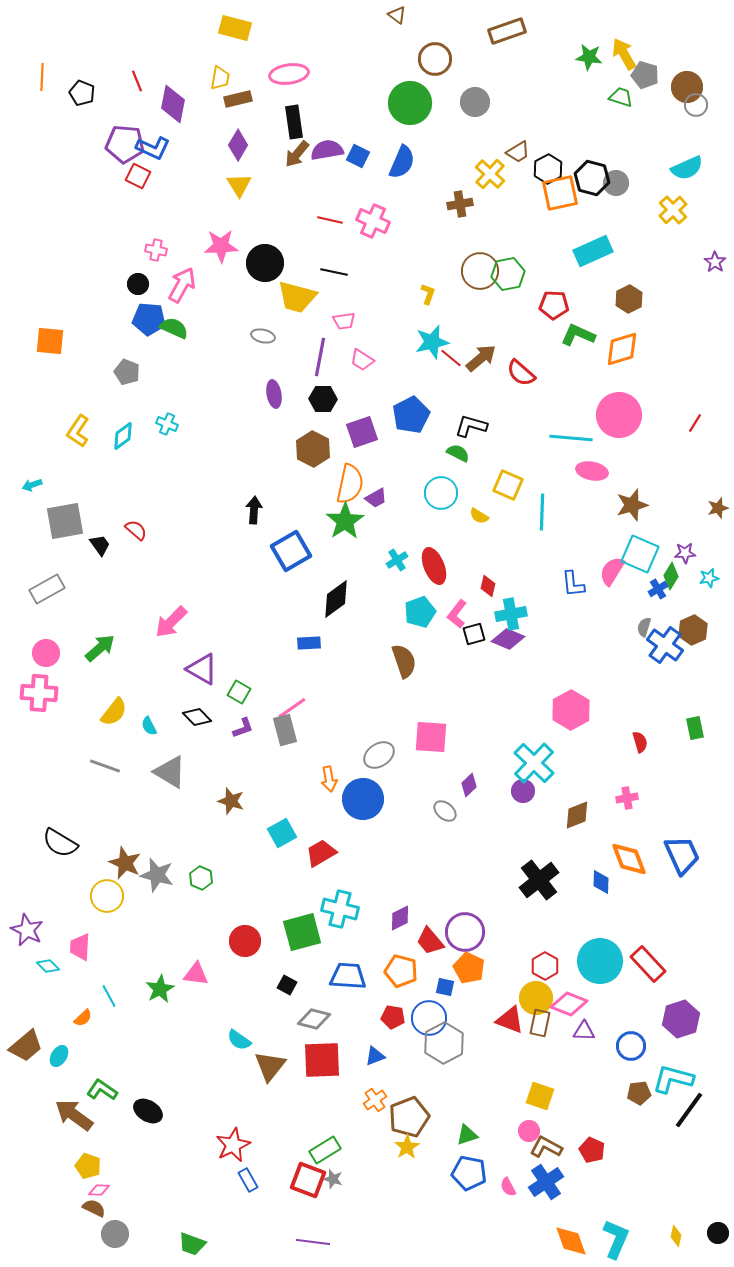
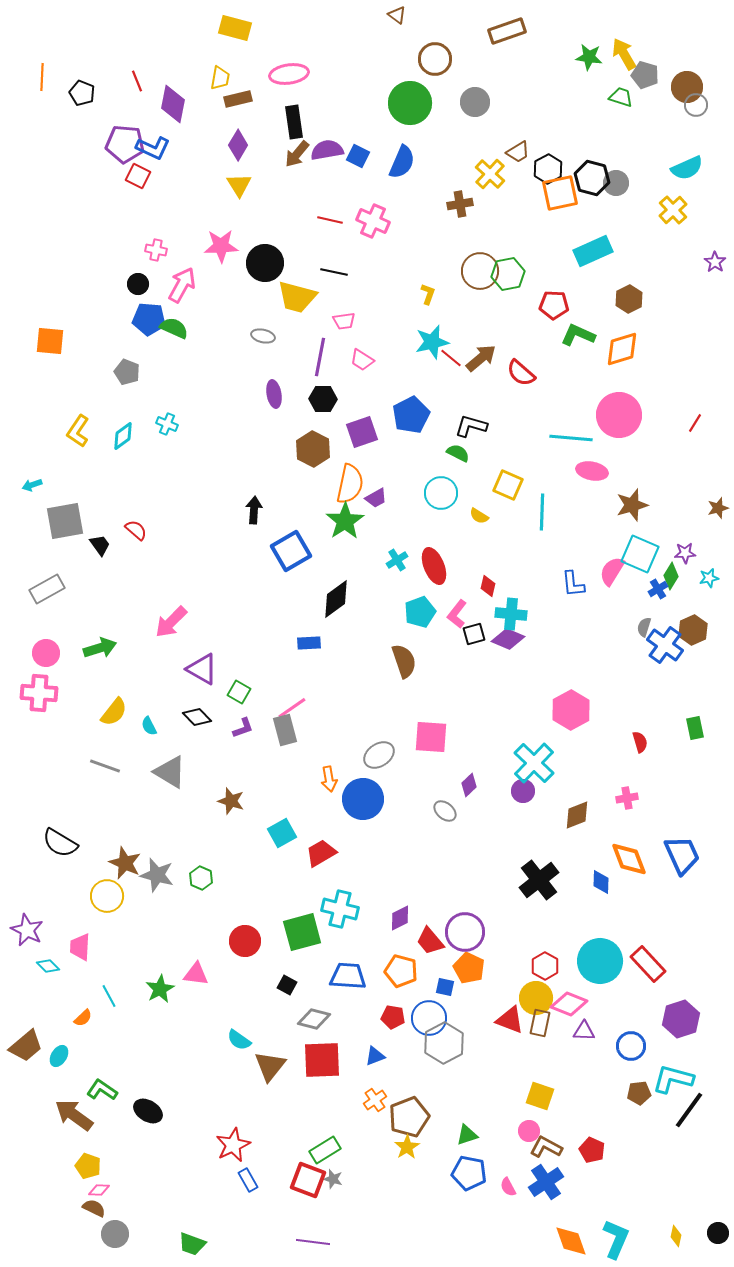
cyan cross at (511, 614): rotated 16 degrees clockwise
green arrow at (100, 648): rotated 24 degrees clockwise
